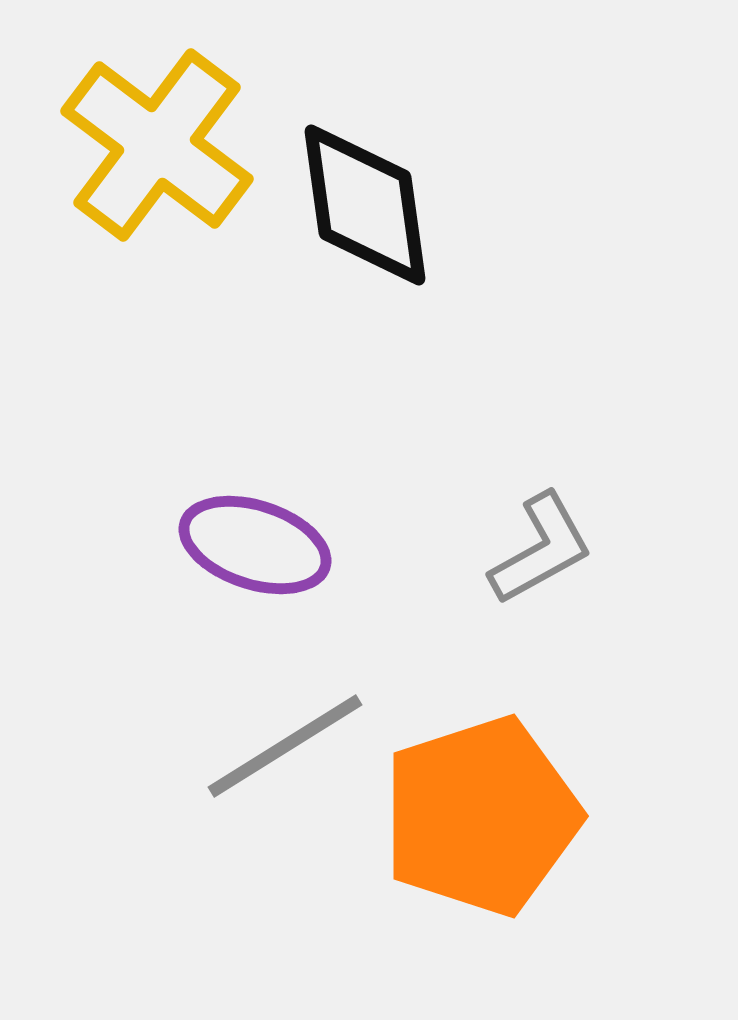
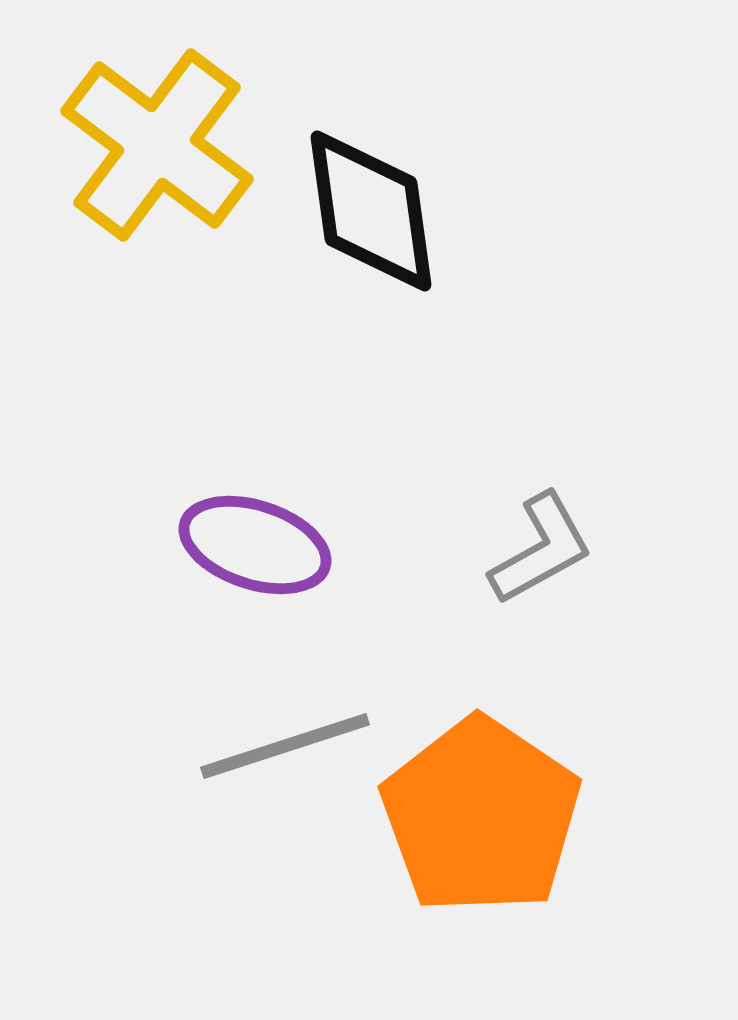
black diamond: moved 6 px right, 6 px down
gray line: rotated 14 degrees clockwise
orange pentagon: rotated 20 degrees counterclockwise
